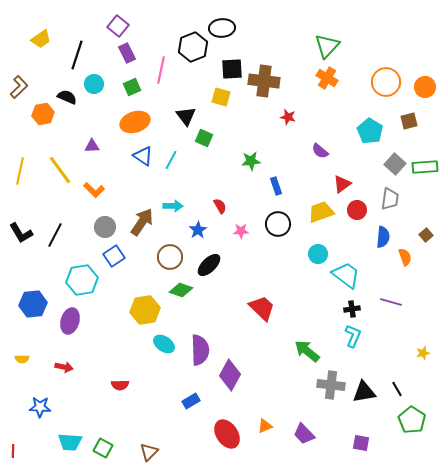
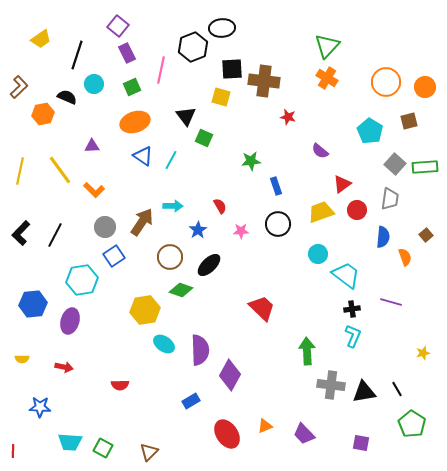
black L-shape at (21, 233): rotated 75 degrees clockwise
green arrow at (307, 351): rotated 48 degrees clockwise
green pentagon at (412, 420): moved 4 px down
